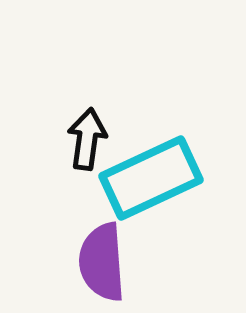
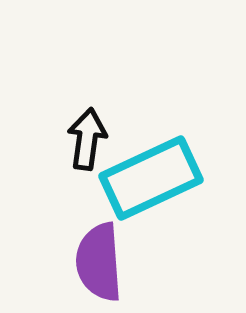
purple semicircle: moved 3 px left
